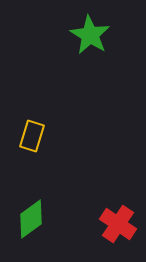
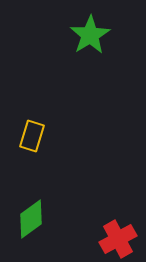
green star: rotated 9 degrees clockwise
red cross: moved 15 px down; rotated 27 degrees clockwise
